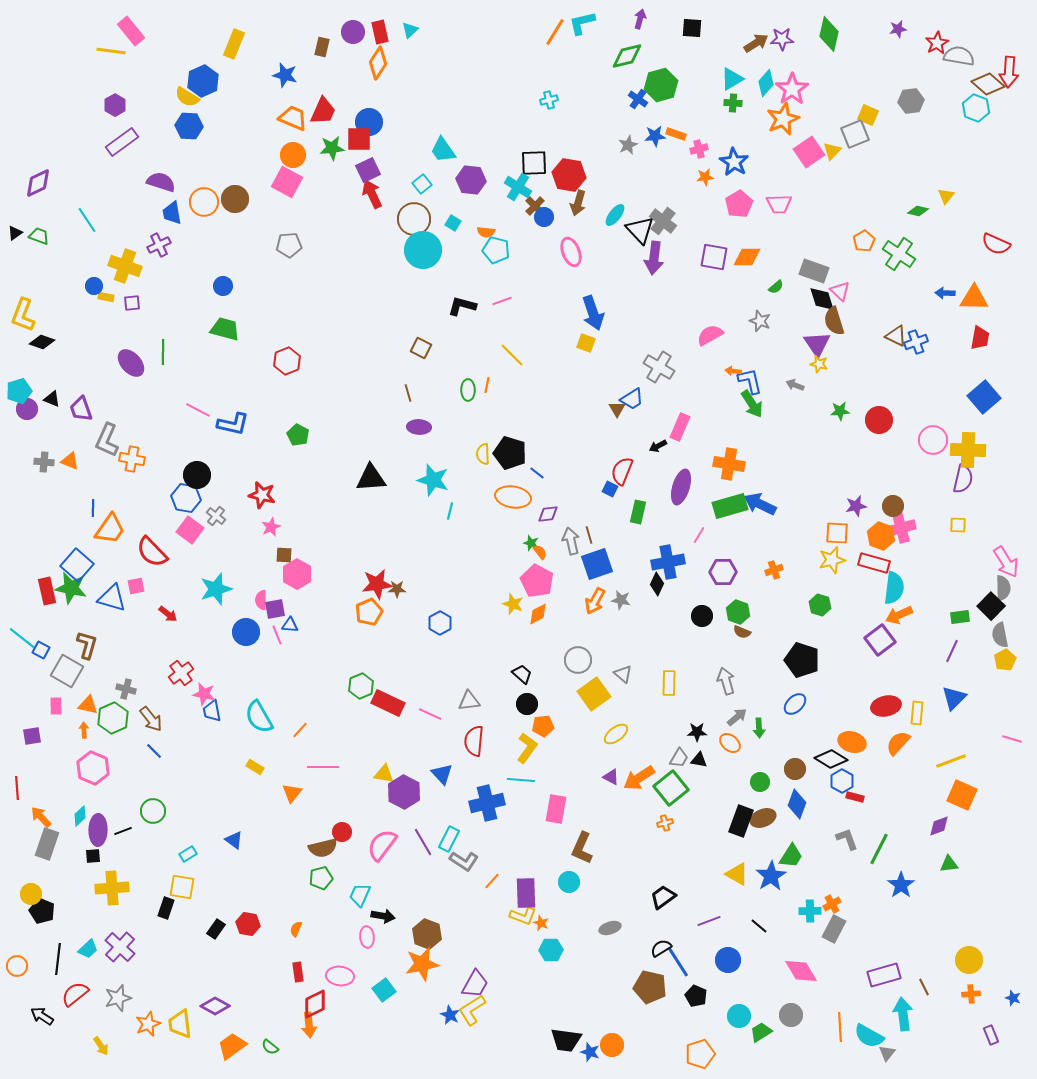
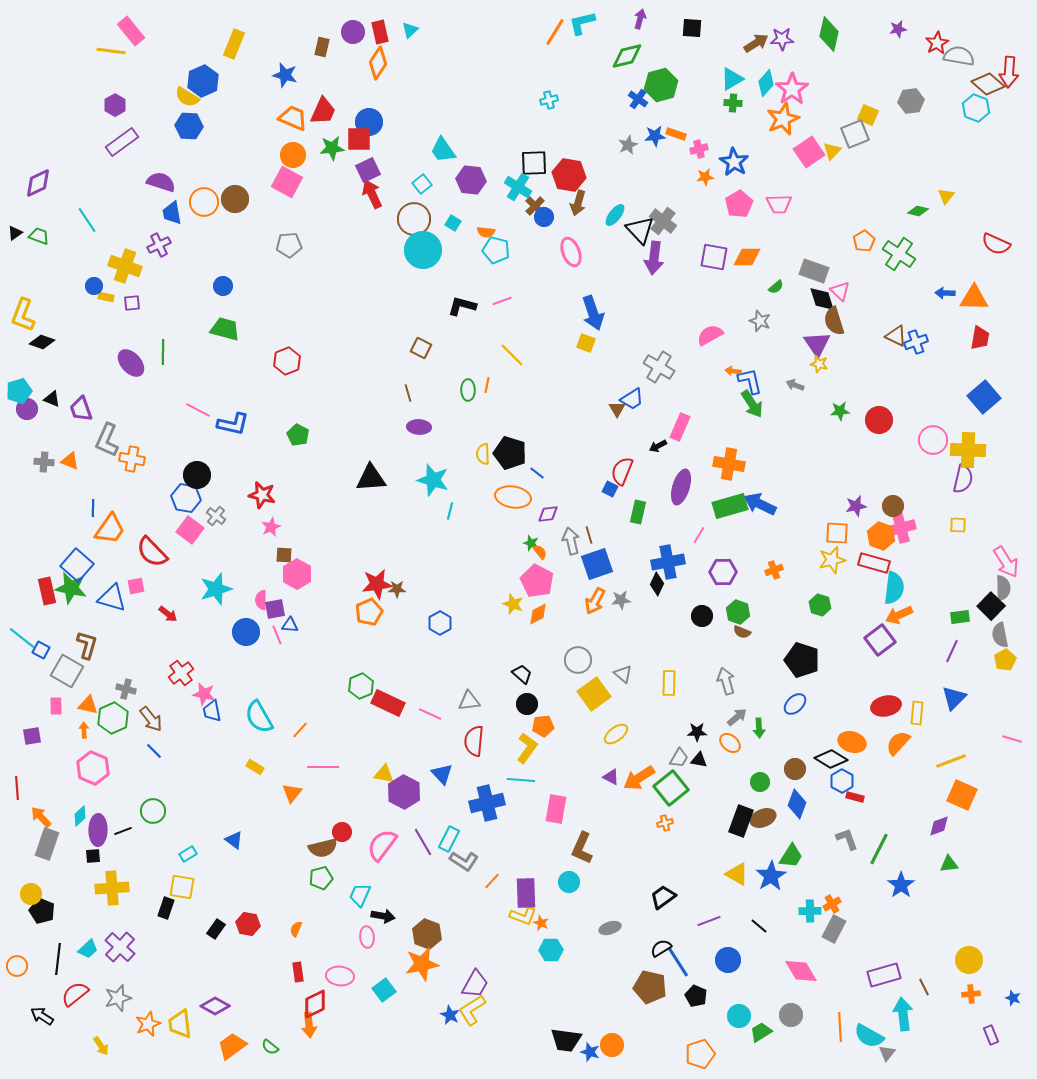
gray star at (621, 600): rotated 18 degrees counterclockwise
